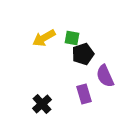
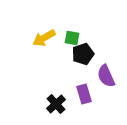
purple semicircle: moved 1 px right
black cross: moved 14 px right
